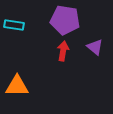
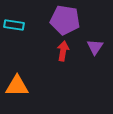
purple triangle: rotated 24 degrees clockwise
